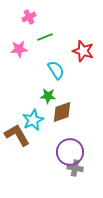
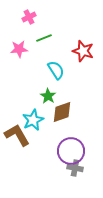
green line: moved 1 px left, 1 px down
green star: rotated 28 degrees clockwise
purple circle: moved 1 px right, 1 px up
